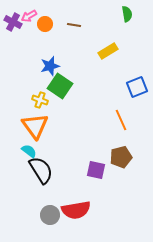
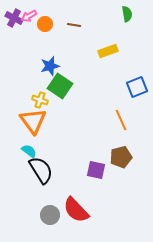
purple cross: moved 1 px right, 4 px up
yellow rectangle: rotated 12 degrees clockwise
orange triangle: moved 2 px left, 5 px up
red semicircle: rotated 56 degrees clockwise
